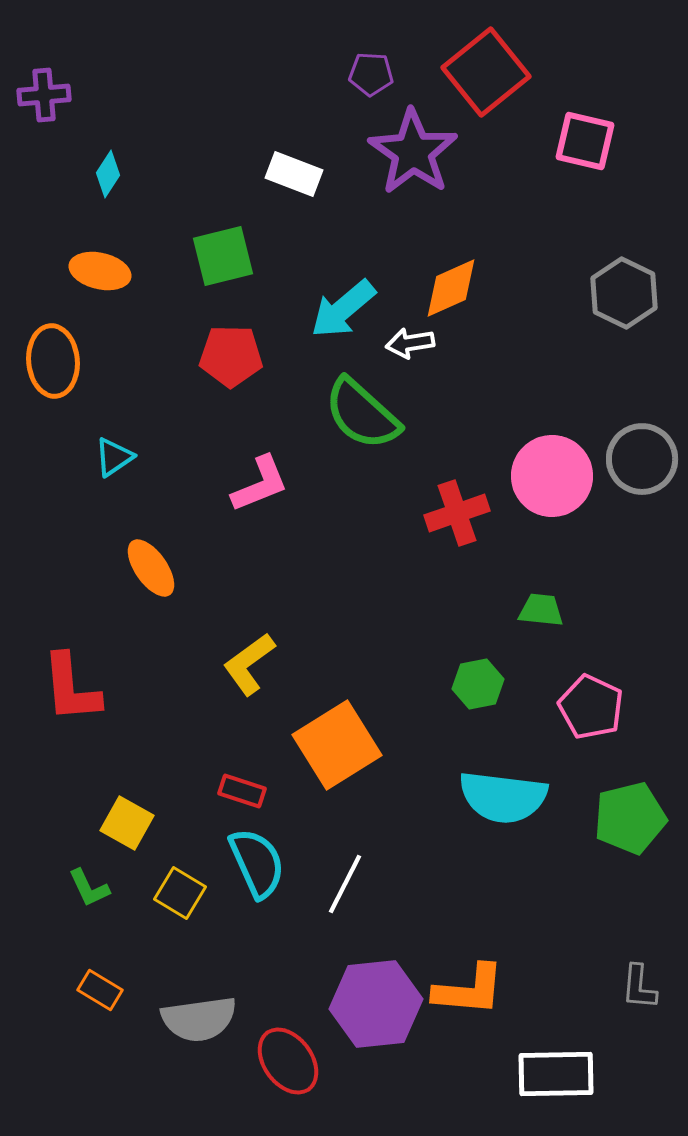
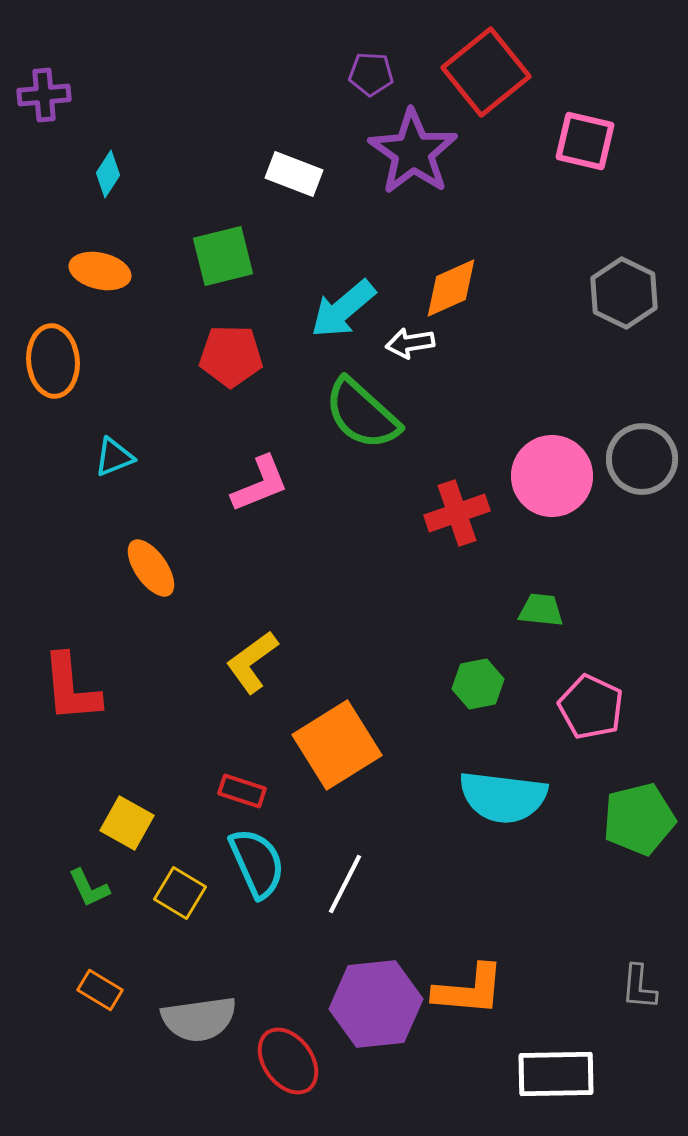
cyan triangle at (114, 457): rotated 12 degrees clockwise
yellow L-shape at (249, 664): moved 3 px right, 2 px up
green pentagon at (630, 818): moved 9 px right, 1 px down
